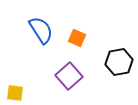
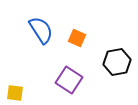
black hexagon: moved 2 px left
purple square: moved 4 px down; rotated 16 degrees counterclockwise
